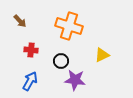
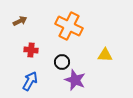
brown arrow: rotated 72 degrees counterclockwise
orange cross: rotated 8 degrees clockwise
yellow triangle: moved 3 px right; rotated 28 degrees clockwise
black circle: moved 1 px right, 1 px down
purple star: rotated 15 degrees clockwise
